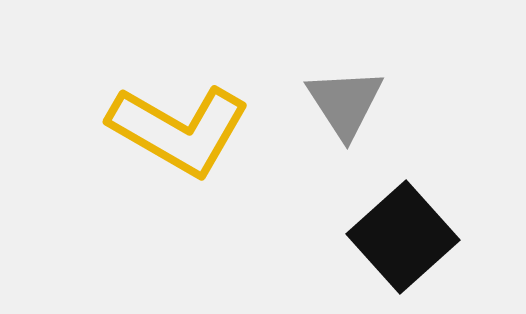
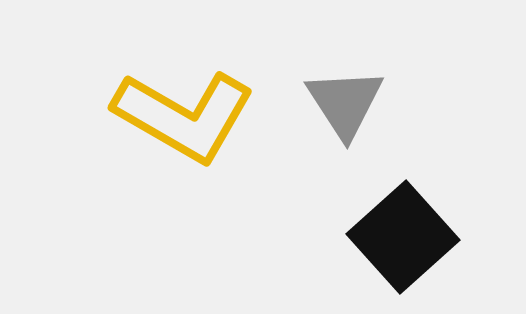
yellow L-shape: moved 5 px right, 14 px up
